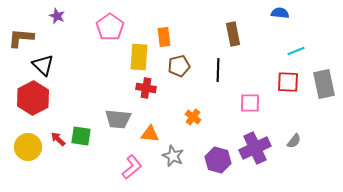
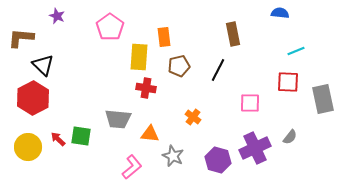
black line: rotated 25 degrees clockwise
gray rectangle: moved 1 px left, 15 px down
gray semicircle: moved 4 px left, 4 px up
